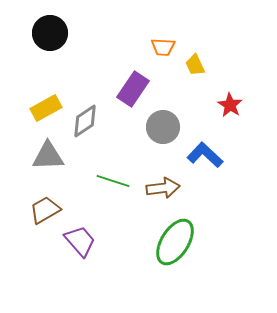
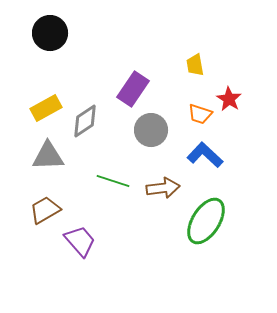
orange trapezoid: moved 37 px right, 67 px down; rotated 15 degrees clockwise
yellow trapezoid: rotated 15 degrees clockwise
red star: moved 1 px left, 6 px up
gray circle: moved 12 px left, 3 px down
green ellipse: moved 31 px right, 21 px up
